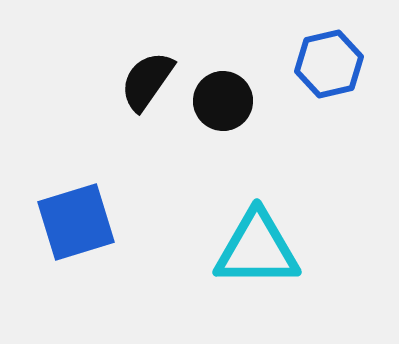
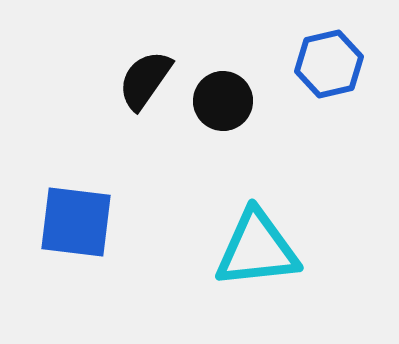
black semicircle: moved 2 px left, 1 px up
blue square: rotated 24 degrees clockwise
cyan triangle: rotated 6 degrees counterclockwise
